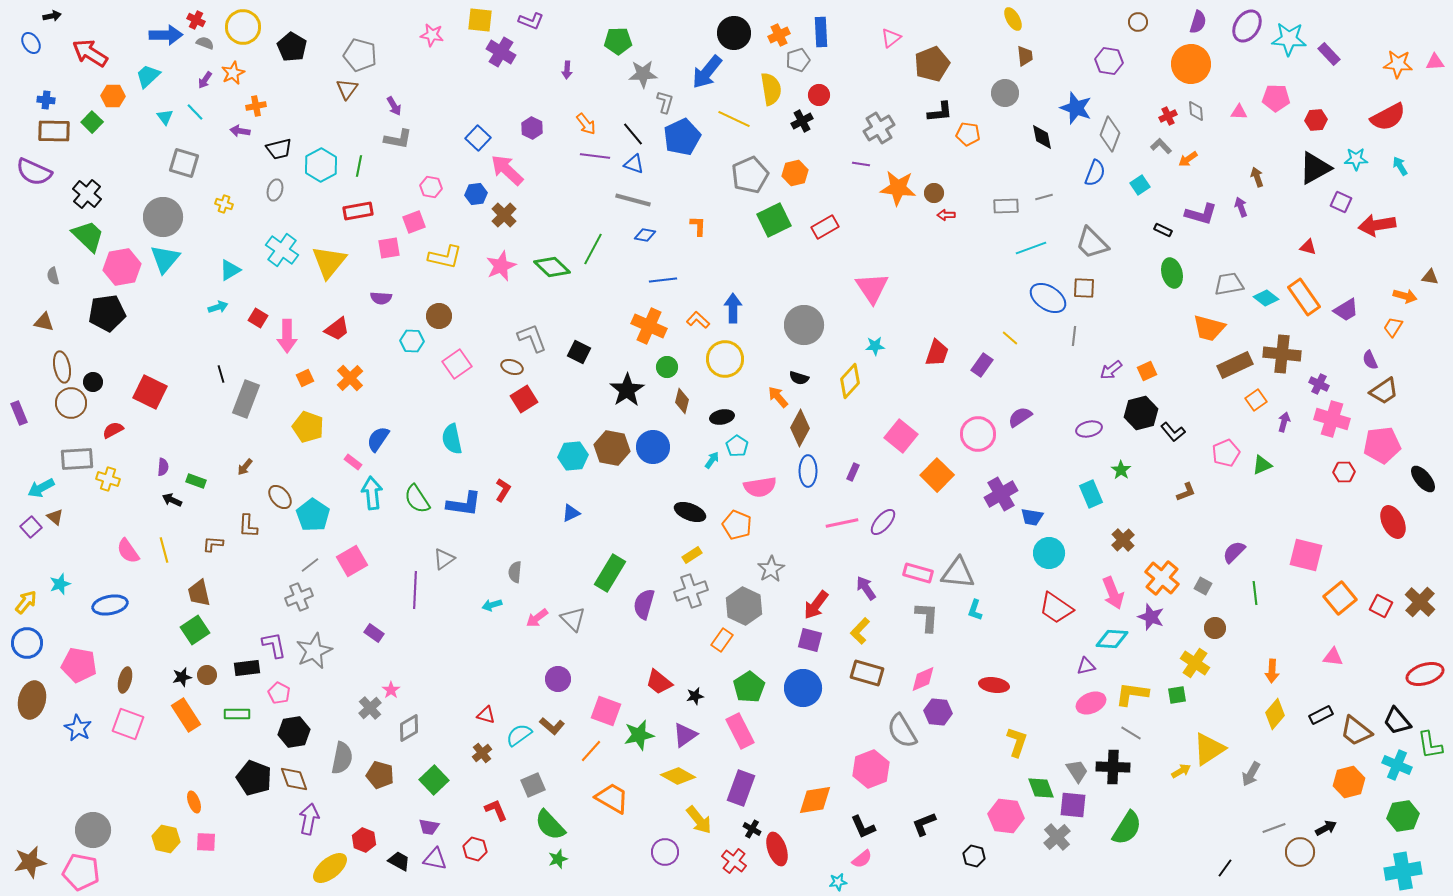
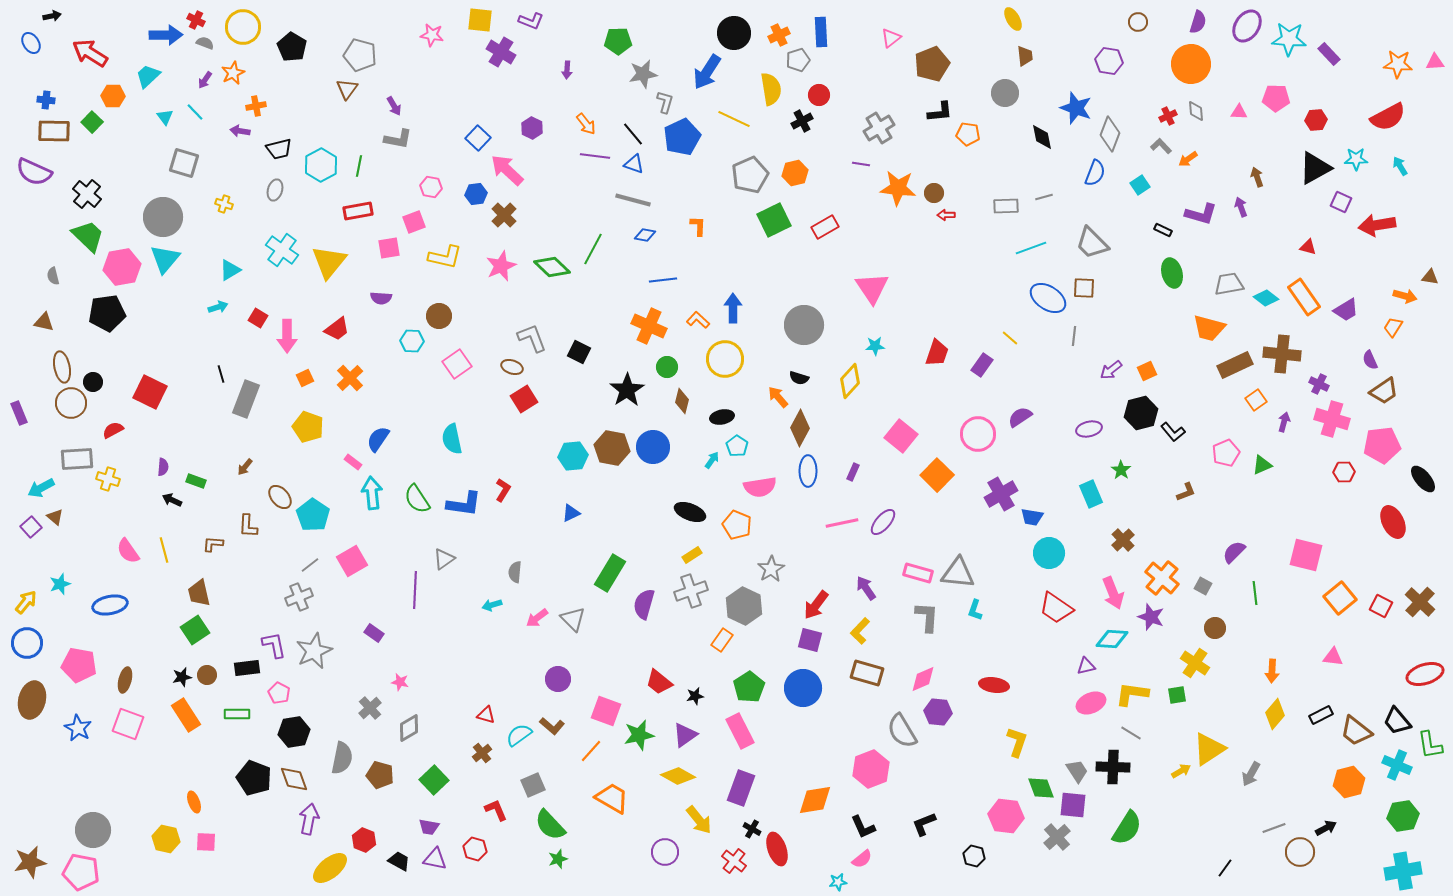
blue arrow at (707, 72): rotated 6 degrees counterclockwise
gray star at (643, 74): rotated 8 degrees counterclockwise
pink star at (391, 690): moved 9 px right, 8 px up; rotated 24 degrees counterclockwise
